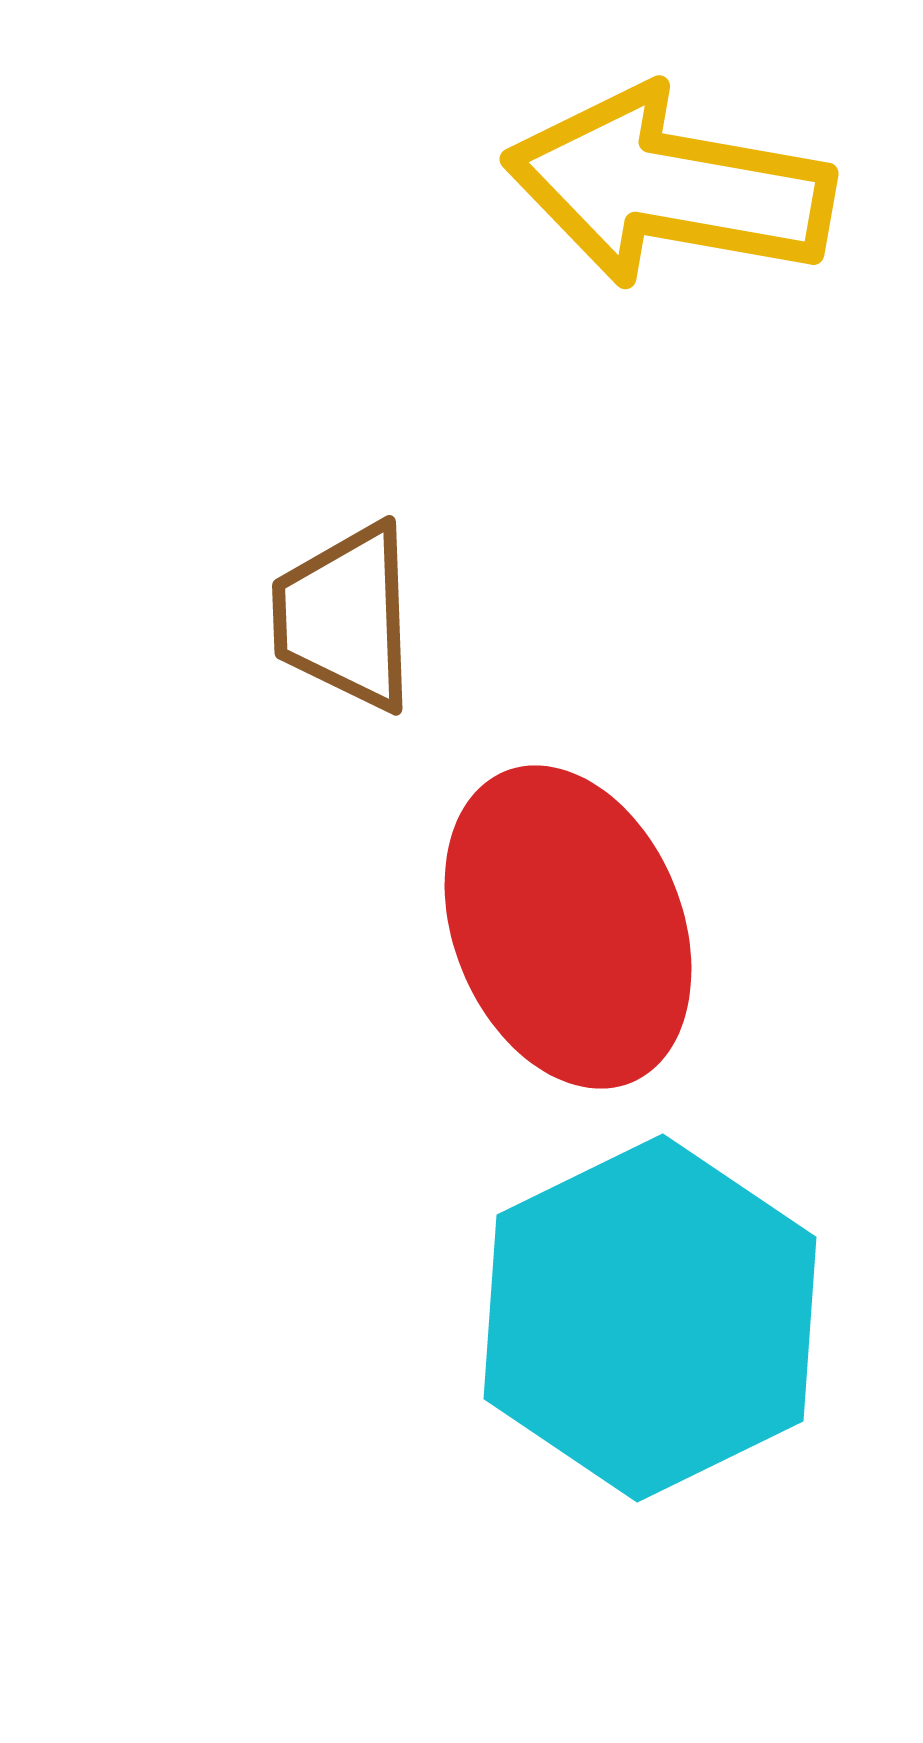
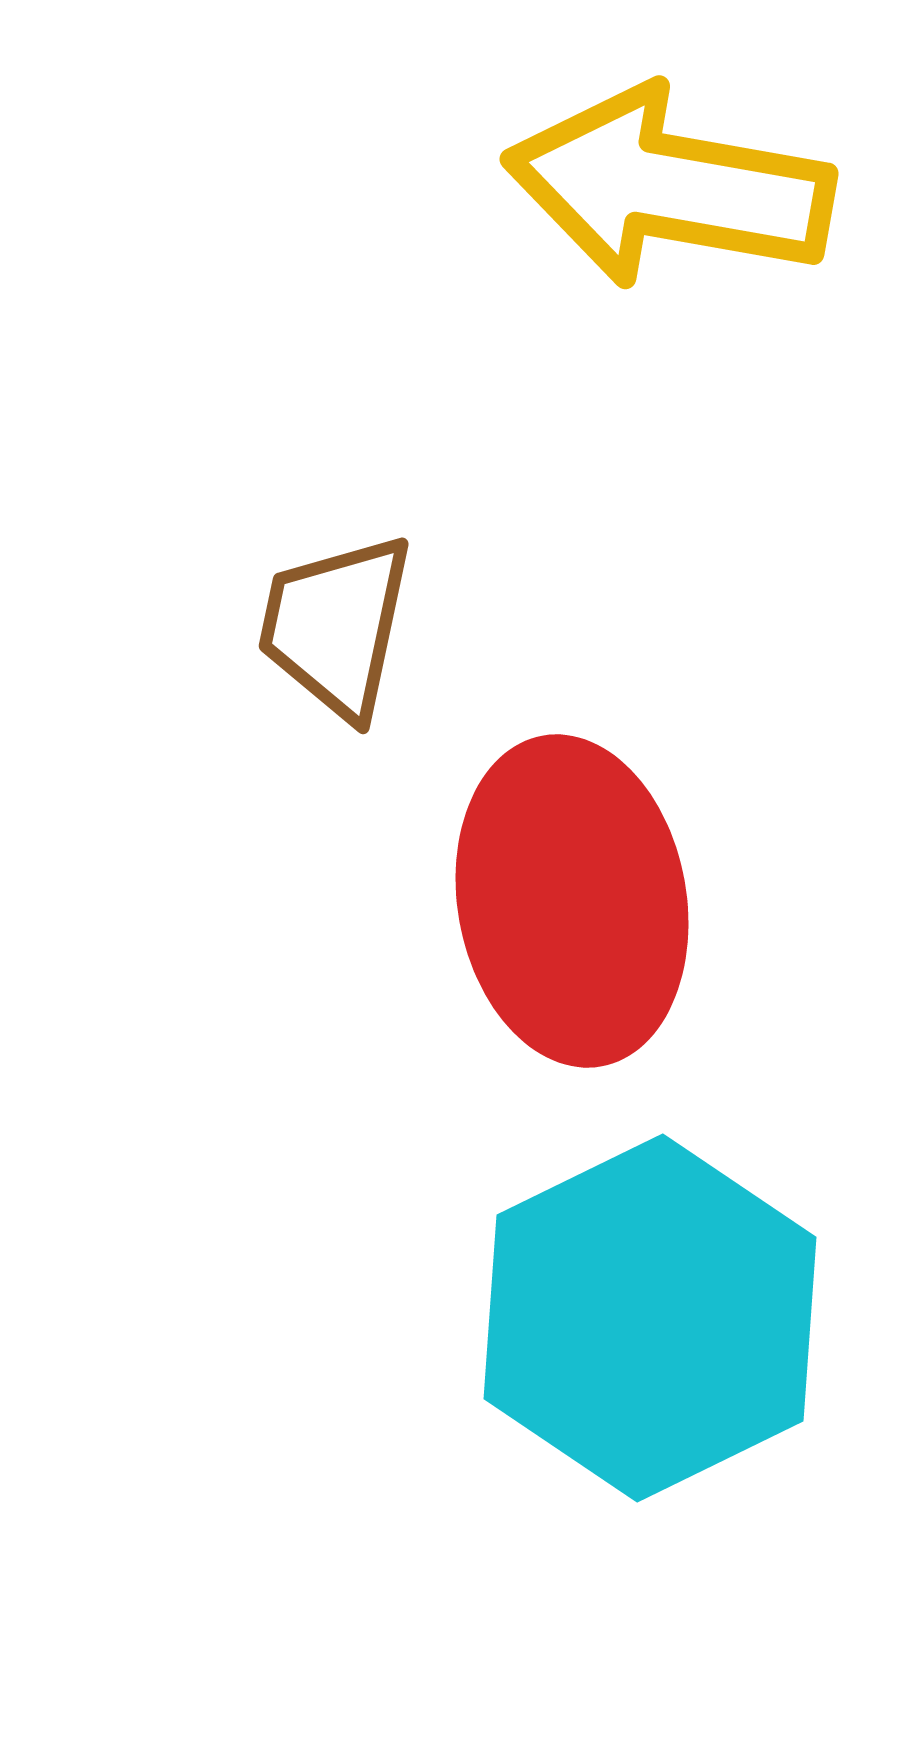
brown trapezoid: moved 9 px left, 9 px down; rotated 14 degrees clockwise
red ellipse: moved 4 px right, 26 px up; rotated 12 degrees clockwise
